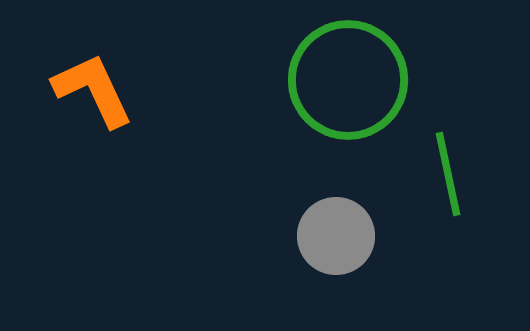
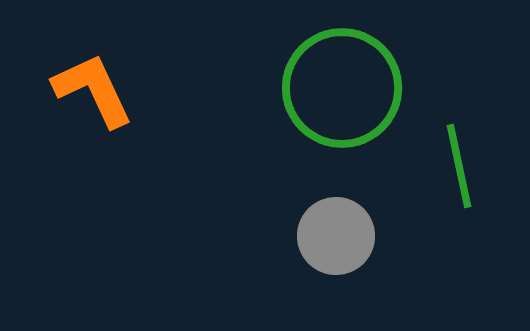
green circle: moved 6 px left, 8 px down
green line: moved 11 px right, 8 px up
